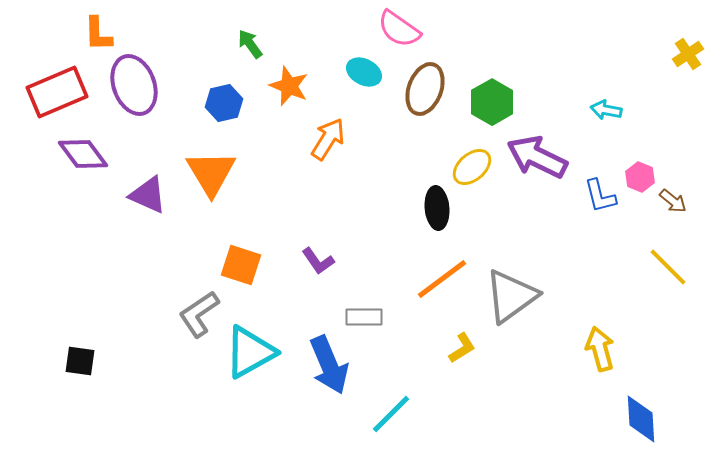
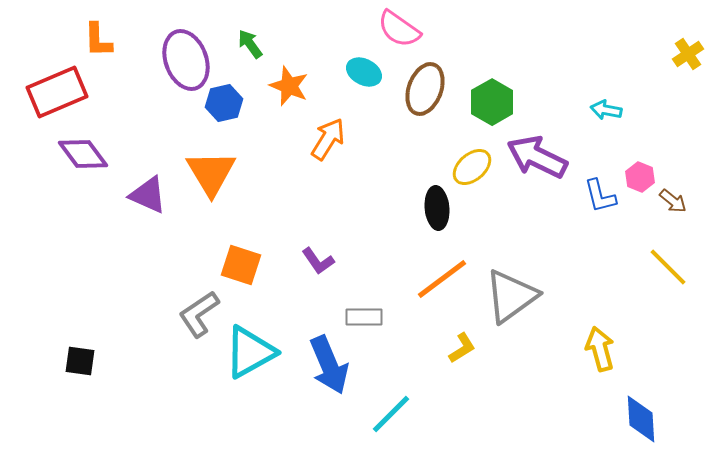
orange L-shape: moved 6 px down
purple ellipse: moved 52 px right, 25 px up
